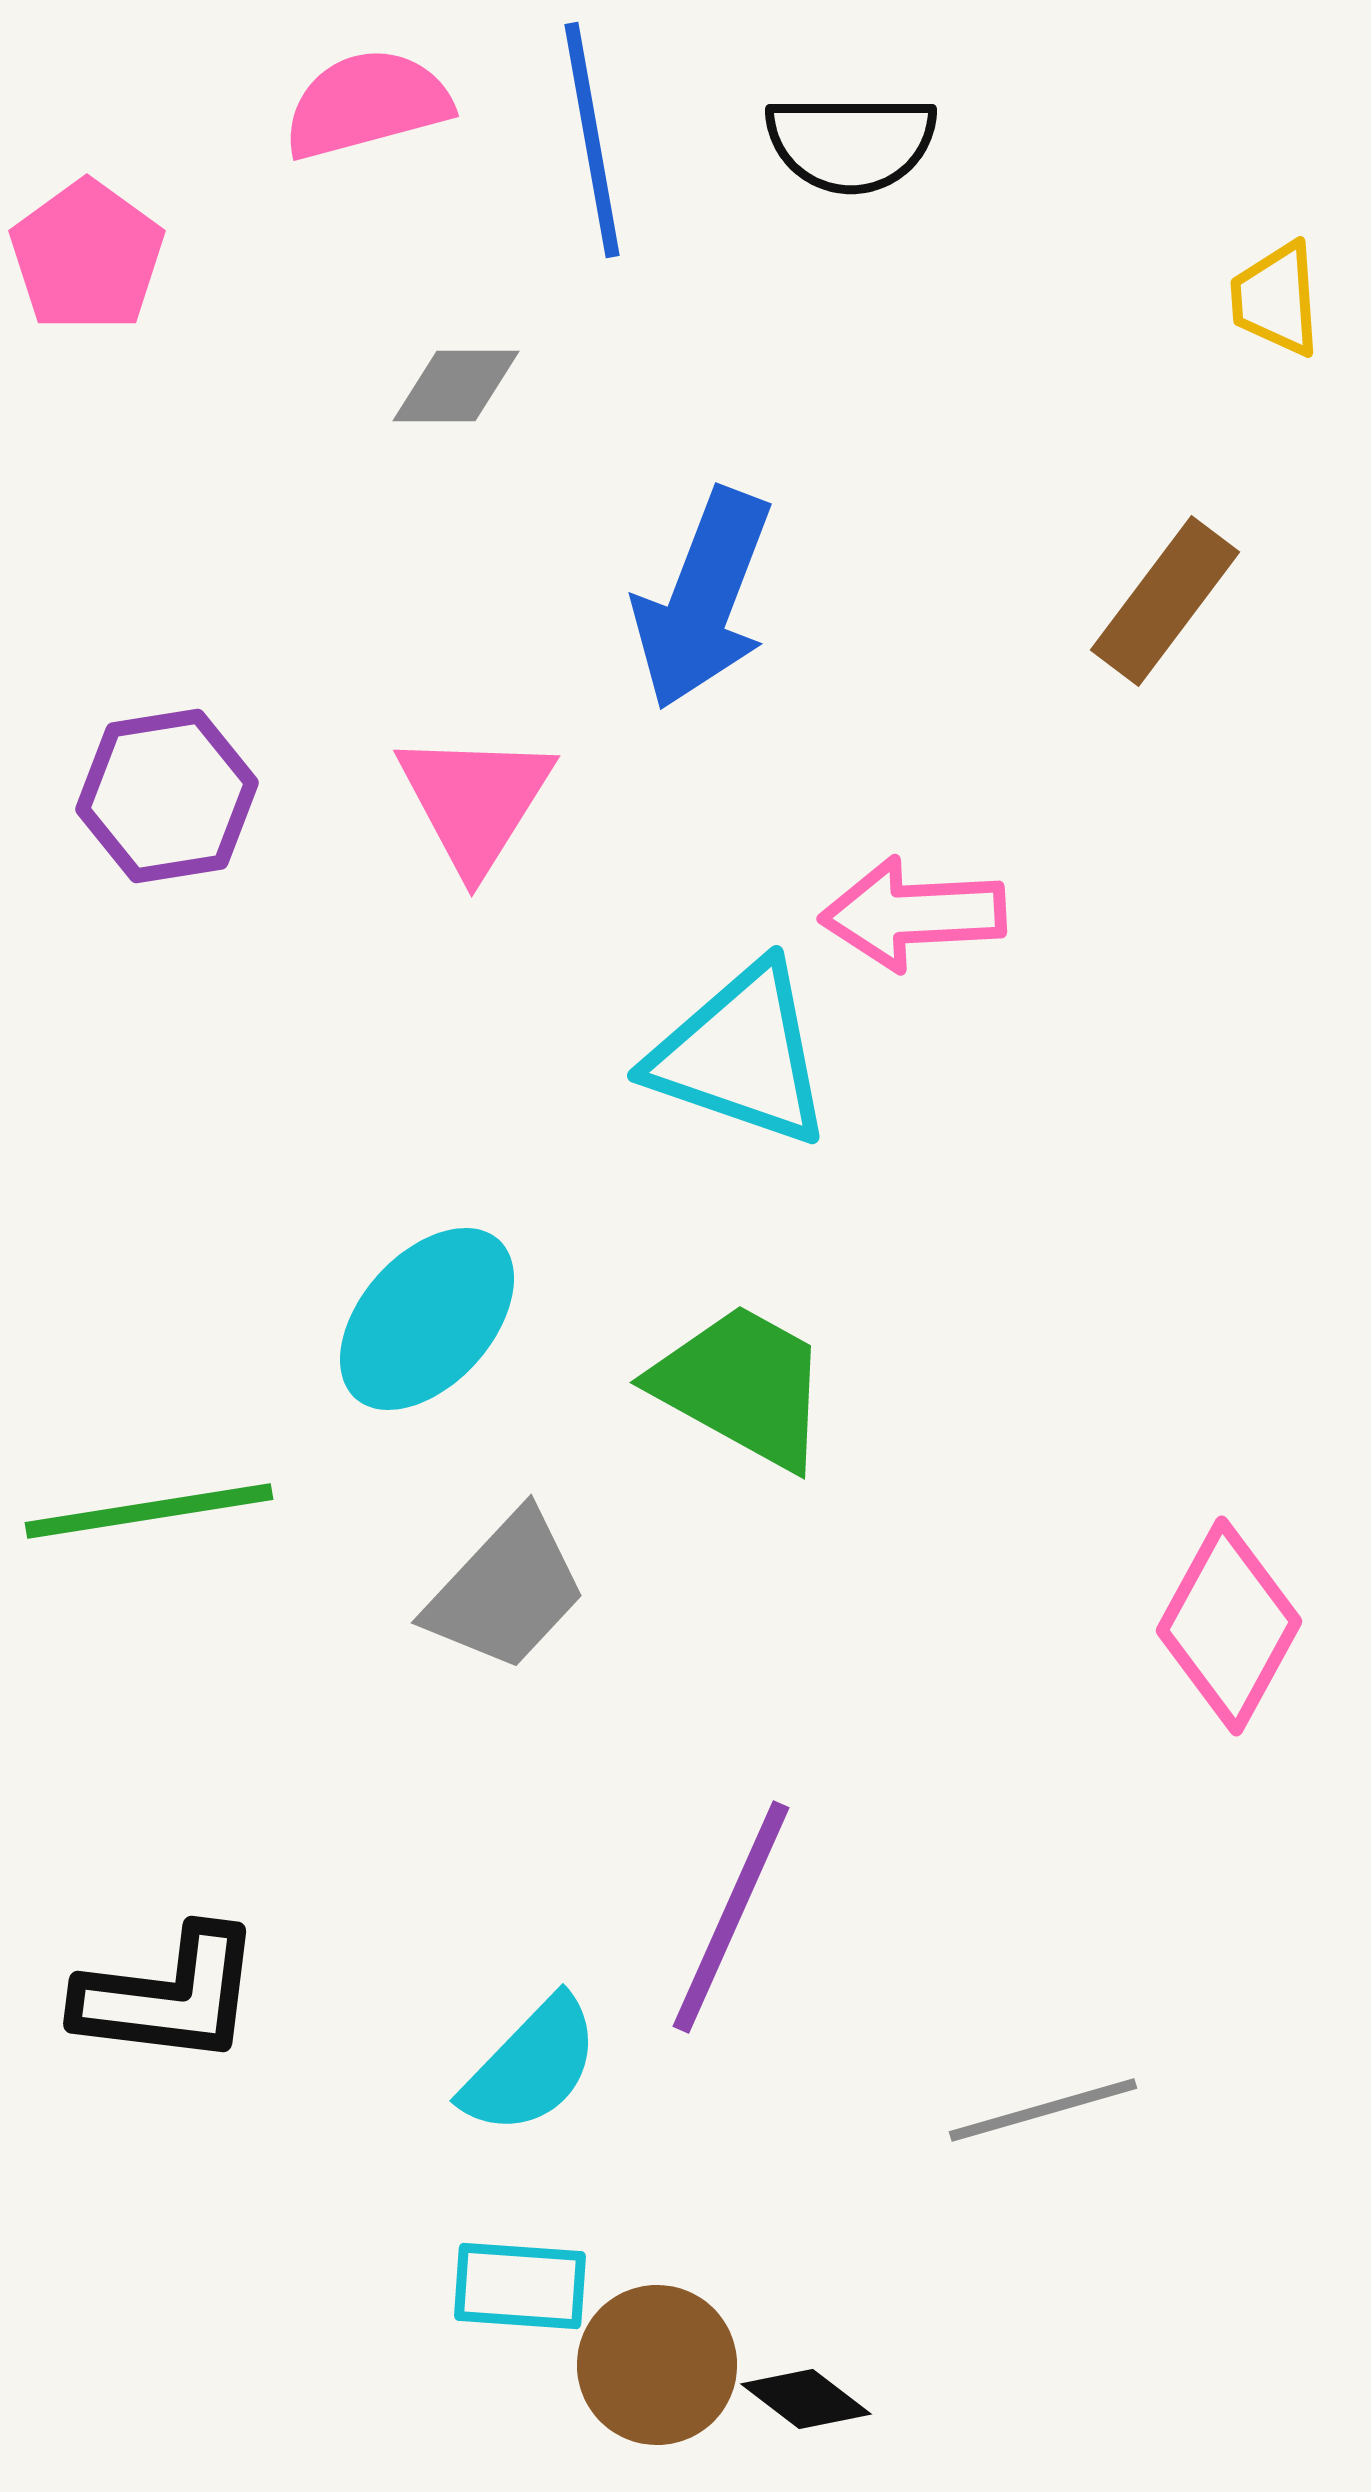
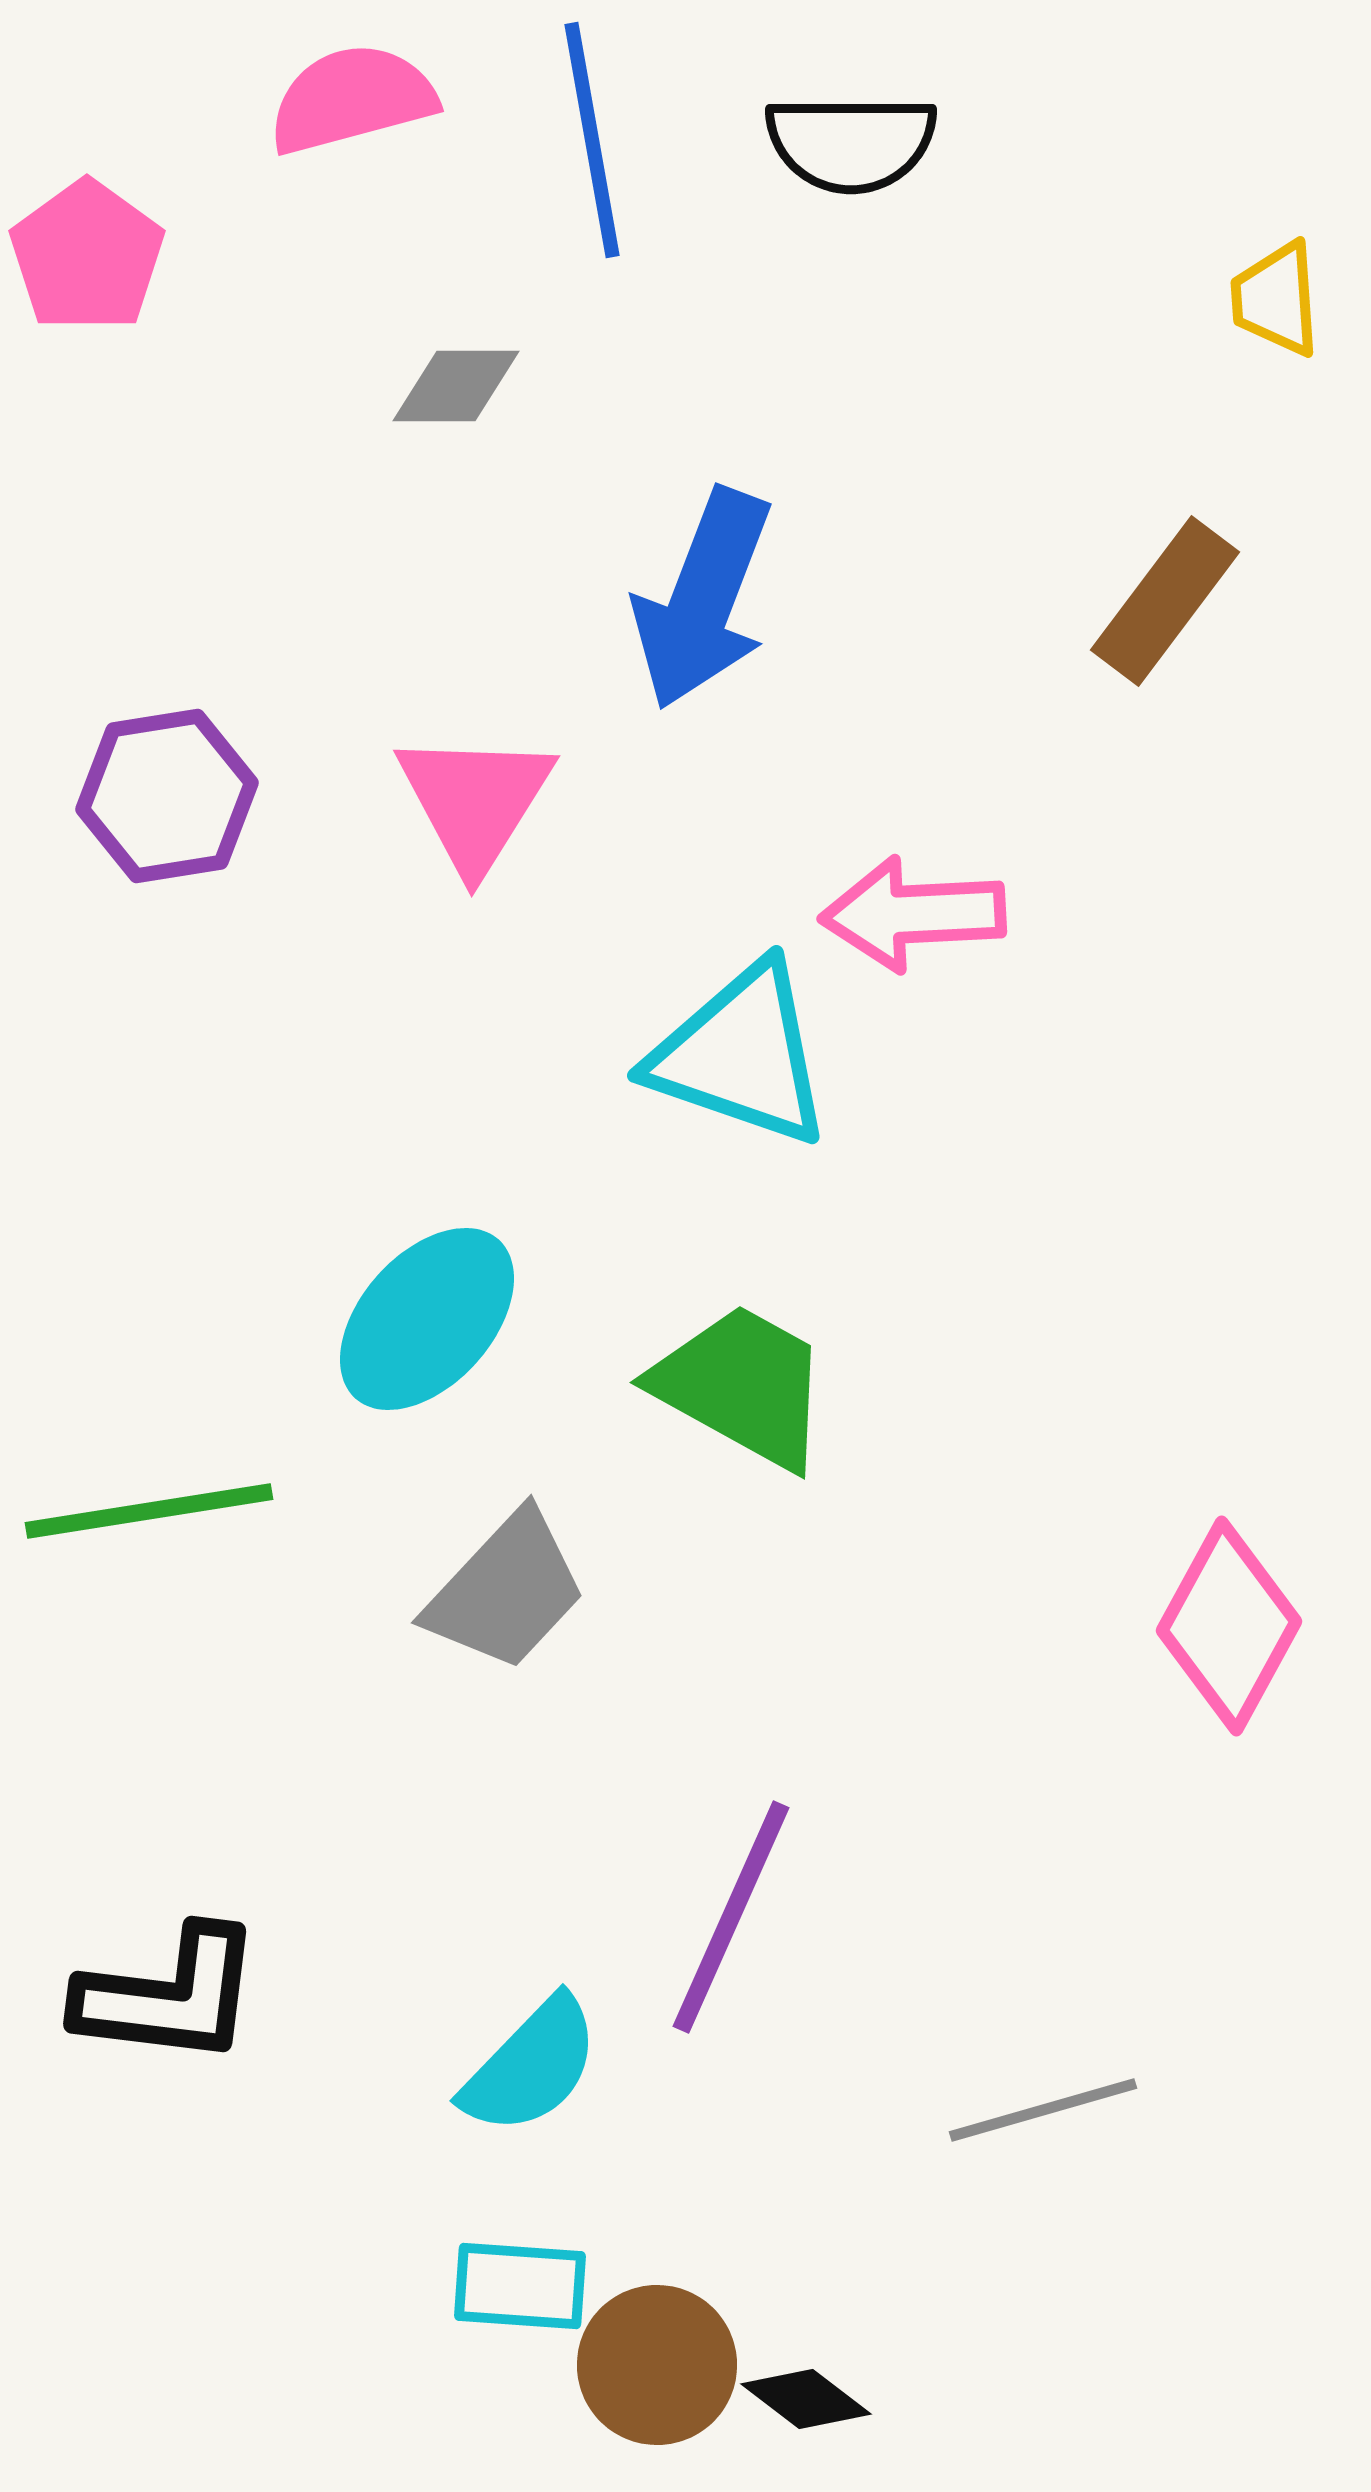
pink semicircle: moved 15 px left, 5 px up
